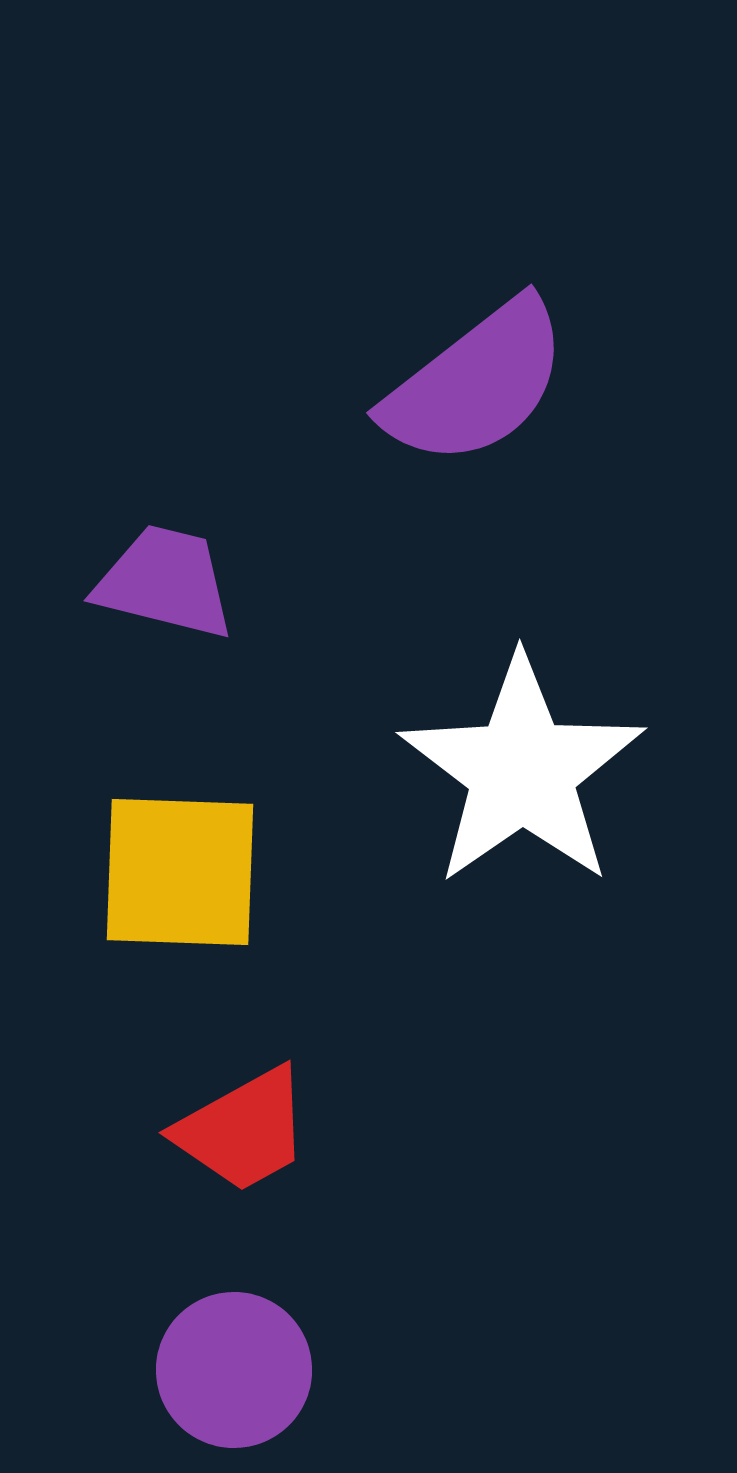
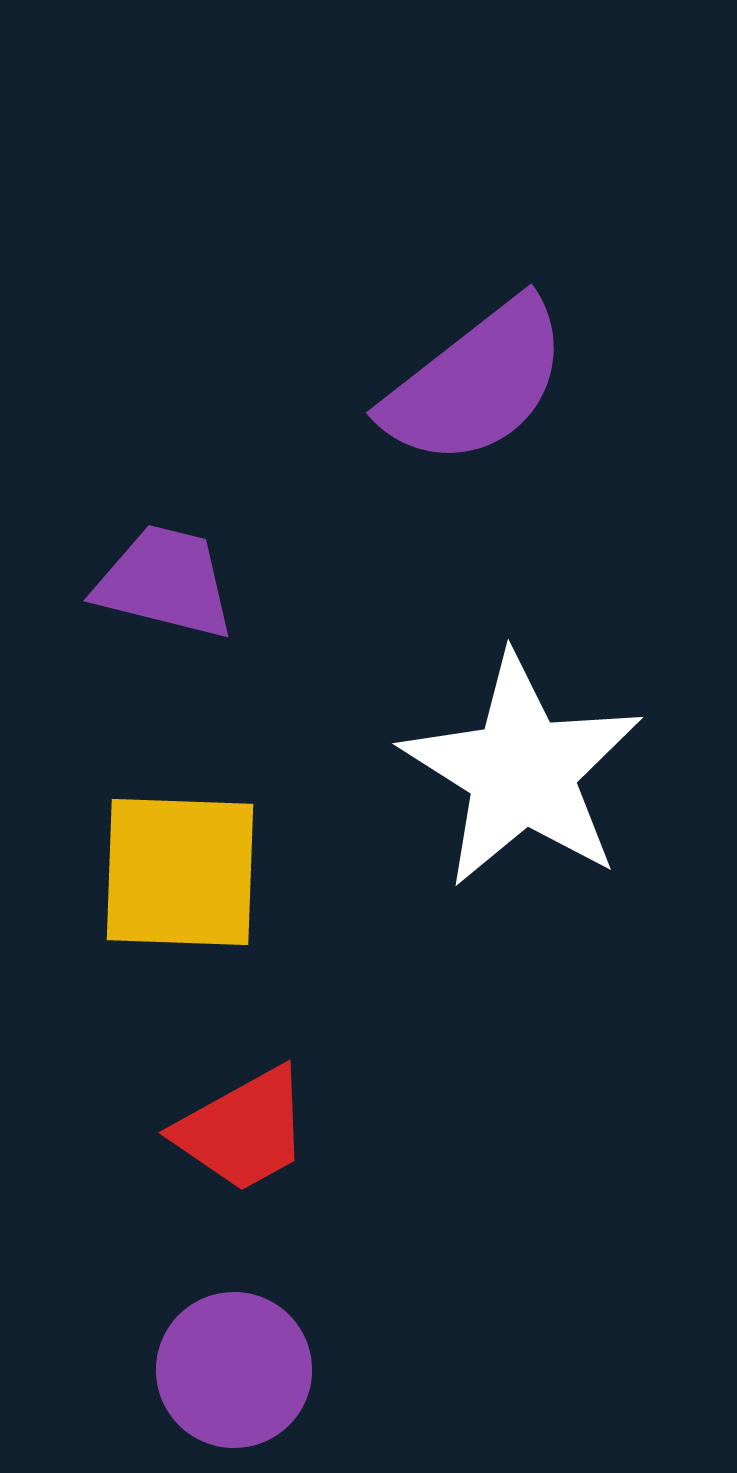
white star: rotated 5 degrees counterclockwise
